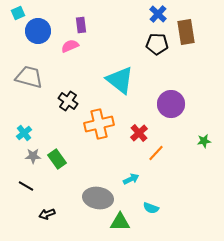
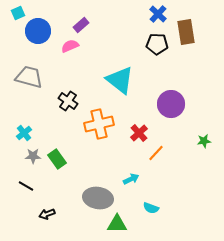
purple rectangle: rotated 56 degrees clockwise
green triangle: moved 3 px left, 2 px down
